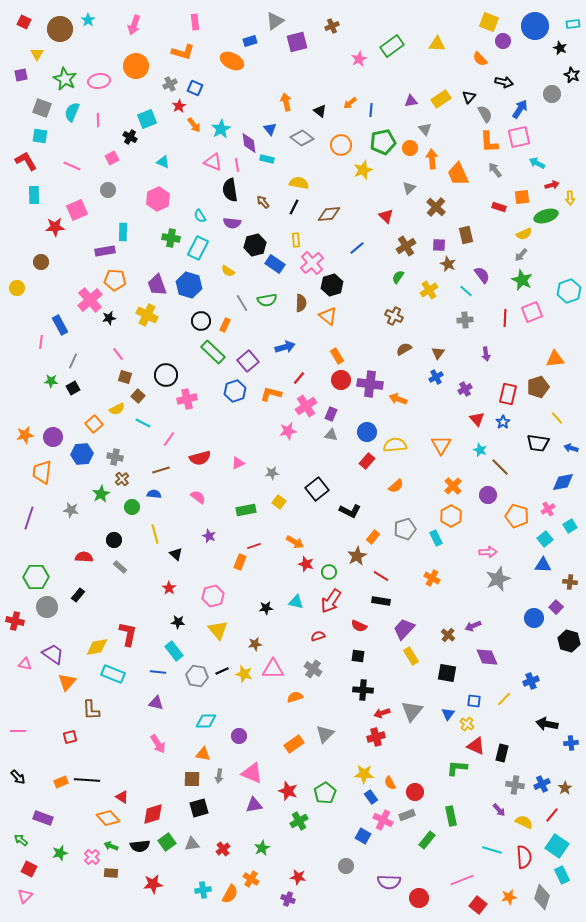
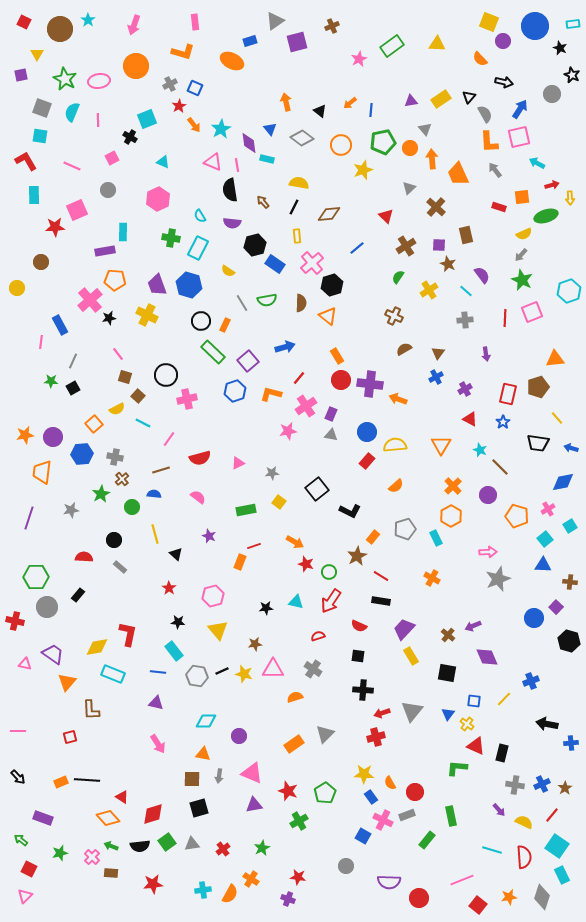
yellow rectangle at (296, 240): moved 1 px right, 4 px up
red triangle at (477, 419): moved 7 px left; rotated 21 degrees counterclockwise
gray star at (71, 510): rotated 21 degrees counterclockwise
